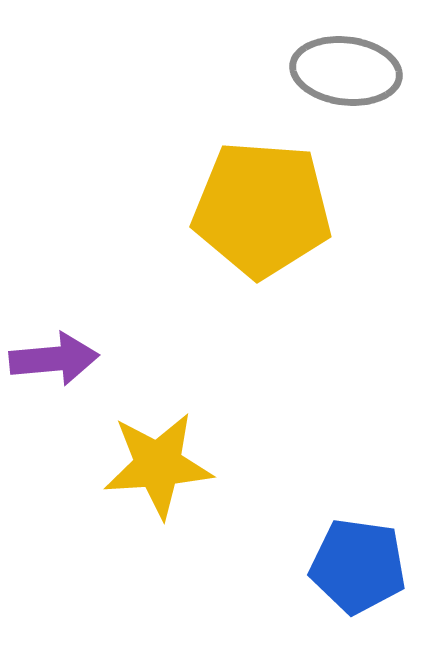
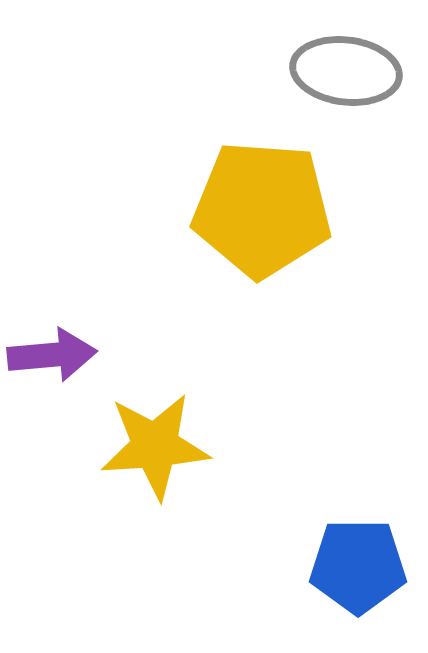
purple arrow: moved 2 px left, 4 px up
yellow star: moved 3 px left, 19 px up
blue pentagon: rotated 8 degrees counterclockwise
